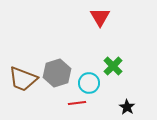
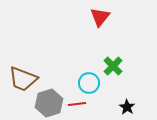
red triangle: rotated 10 degrees clockwise
gray hexagon: moved 8 px left, 30 px down
red line: moved 1 px down
